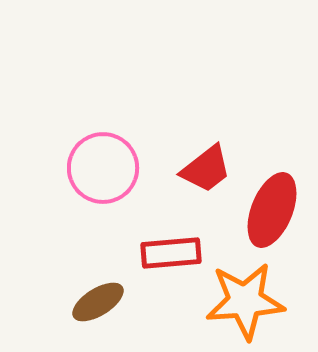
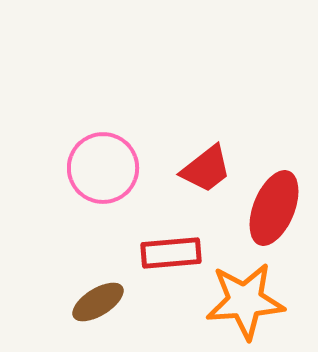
red ellipse: moved 2 px right, 2 px up
